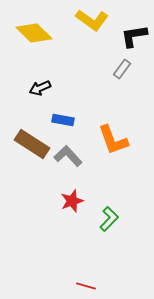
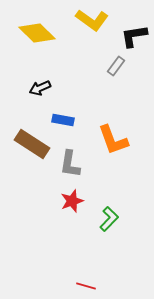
yellow diamond: moved 3 px right
gray rectangle: moved 6 px left, 3 px up
gray L-shape: moved 2 px right, 8 px down; rotated 128 degrees counterclockwise
